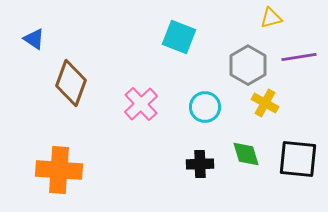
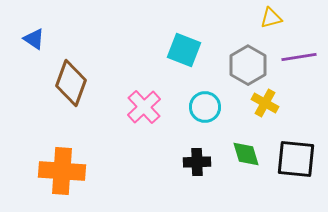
cyan square: moved 5 px right, 13 px down
pink cross: moved 3 px right, 3 px down
black square: moved 2 px left
black cross: moved 3 px left, 2 px up
orange cross: moved 3 px right, 1 px down
